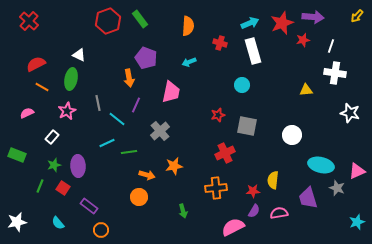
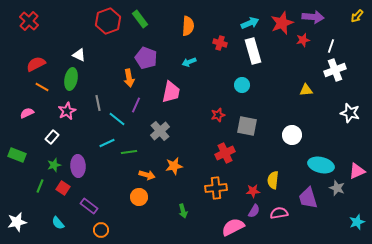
white cross at (335, 73): moved 3 px up; rotated 30 degrees counterclockwise
